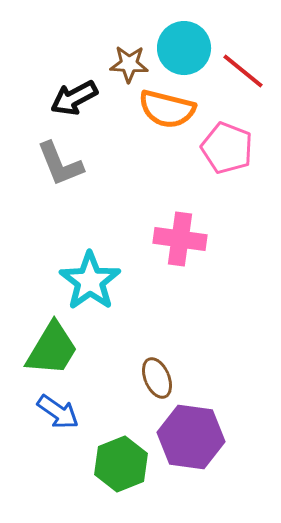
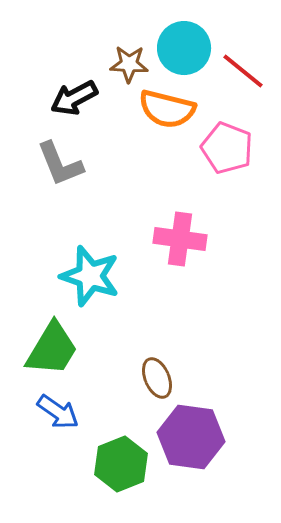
cyan star: moved 5 px up; rotated 18 degrees counterclockwise
